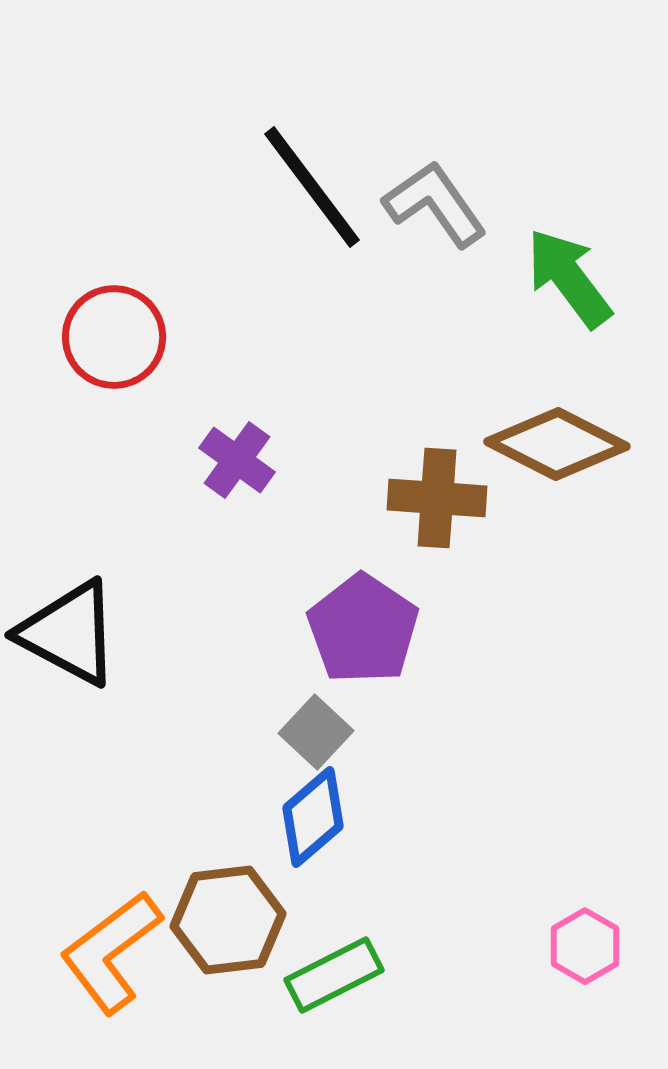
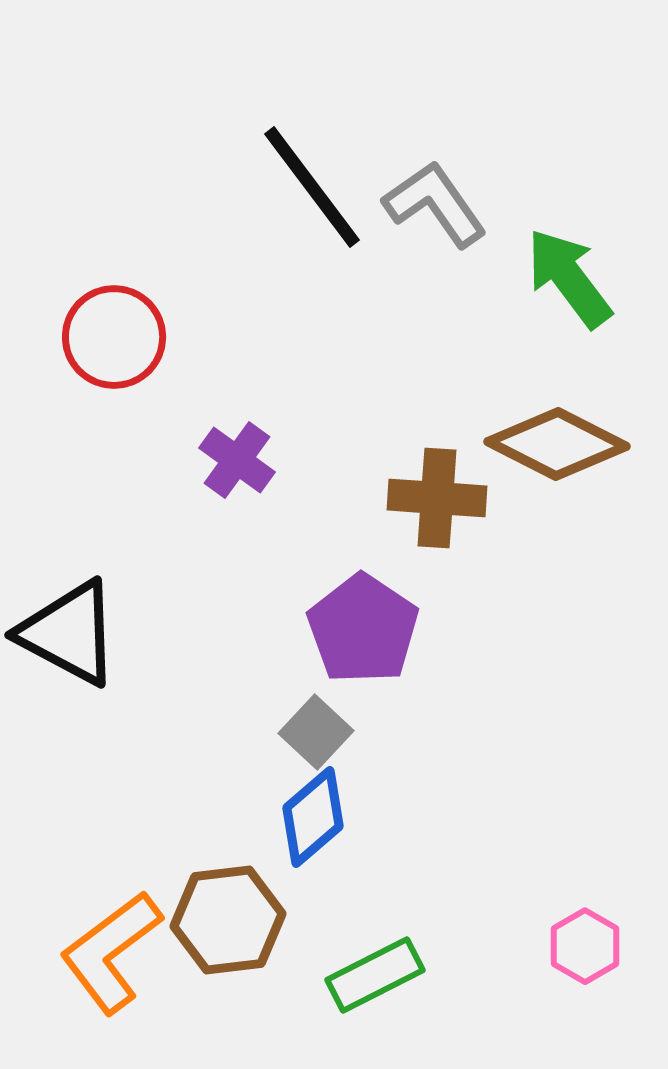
green rectangle: moved 41 px right
